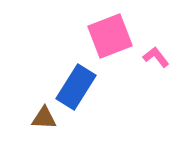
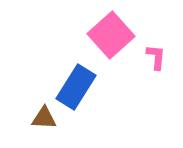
pink square: moved 1 px right, 1 px up; rotated 21 degrees counterclockwise
pink L-shape: rotated 44 degrees clockwise
